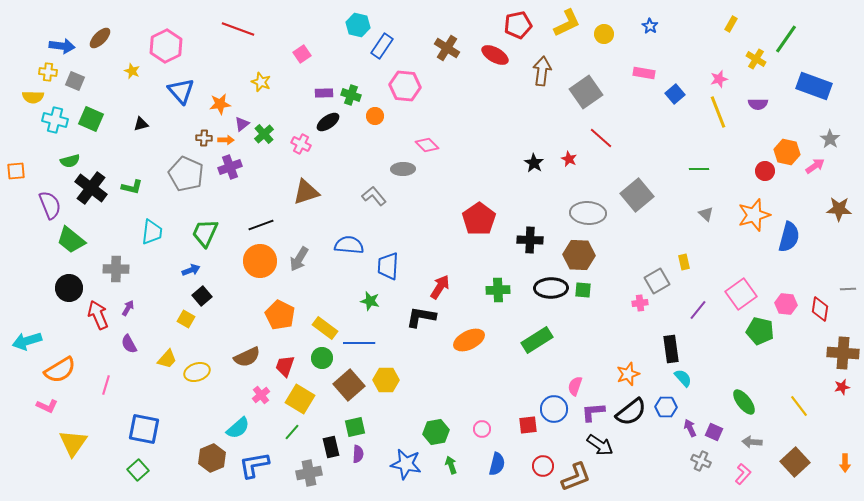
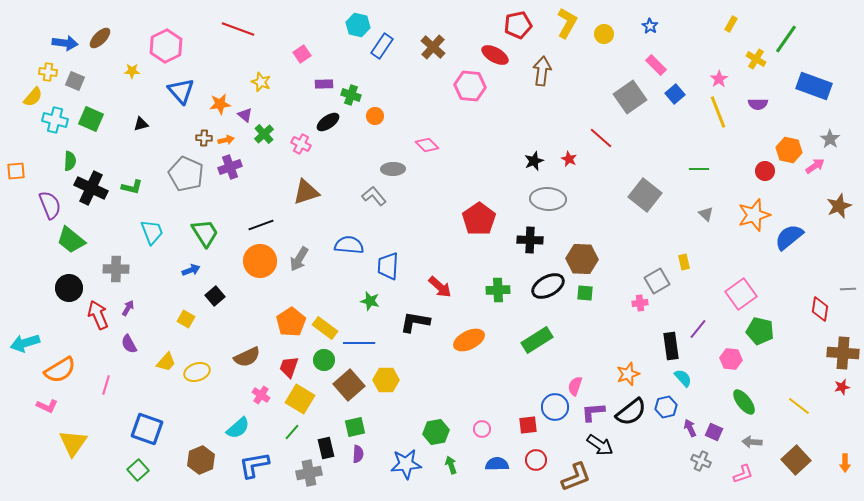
yellow L-shape at (567, 23): rotated 36 degrees counterclockwise
blue arrow at (62, 46): moved 3 px right, 3 px up
brown cross at (447, 48): moved 14 px left, 1 px up; rotated 10 degrees clockwise
yellow star at (132, 71): rotated 21 degrees counterclockwise
pink rectangle at (644, 73): moved 12 px right, 8 px up; rotated 35 degrees clockwise
pink star at (719, 79): rotated 18 degrees counterclockwise
pink hexagon at (405, 86): moved 65 px right
gray square at (586, 92): moved 44 px right, 5 px down
purple rectangle at (324, 93): moved 9 px up
yellow semicircle at (33, 97): rotated 50 degrees counterclockwise
purple triangle at (242, 124): moved 3 px right, 9 px up; rotated 42 degrees counterclockwise
orange arrow at (226, 140): rotated 14 degrees counterclockwise
orange hexagon at (787, 152): moved 2 px right, 2 px up
green semicircle at (70, 161): rotated 72 degrees counterclockwise
black star at (534, 163): moved 2 px up; rotated 18 degrees clockwise
gray ellipse at (403, 169): moved 10 px left
black cross at (91, 188): rotated 12 degrees counterclockwise
gray square at (637, 195): moved 8 px right; rotated 12 degrees counterclockwise
brown star at (839, 209): moved 3 px up; rotated 25 degrees counterclockwise
gray ellipse at (588, 213): moved 40 px left, 14 px up
cyan trapezoid at (152, 232): rotated 28 degrees counterclockwise
green trapezoid at (205, 233): rotated 124 degrees clockwise
blue semicircle at (789, 237): rotated 144 degrees counterclockwise
brown hexagon at (579, 255): moved 3 px right, 4 px down
red arrow at (440, 287): rotated 100 degrees clockwise
black ellipse at (551, 288): moved 3 px left, 2 px up; rotated 28 degrees counterclockwise
green square at (583, 290): moved 2 px right, 3 px down
black square at (202, 296): moved 13 px right
pink hexagon at (786, 304): moved 55 px left, 55 px down
purple line at (698, 310): moved 19 px down
orange pentagon at (280, 315): moved 11 px right, 7 px down; rotated 12 degrees clockwise
black L-shape at (421, 317): moved 6 px left, 5 px down
cyan arrow at (27, 341): moved 2 px left, 2 px down
black rectangle at (671, 349): moved 3 px up
green circle at (322, 358): moved 2 px right, 2 px down
yellow trapezoid at (167, 359): moved 1 px left, 3 px down
red trapezoid at (285, 366): moved 4 px right, 1 px down
pink cross at (261, 395): rotated 18 degrees counterclockwise
yellow line at (799, 406): rotated 15 degrees counterclockwise
blue hexagon at (666, 407): rotated 15 degrees counterclockwise
blue circle at (554, 409): moved 1 px right, 2 px up
blue square at (144, 429): moved 3 px right; rotated 8 degrees clockwise
black rectangle at (331, 447): moved 5 px left, 1 px down
brown hexagon at (212, 458): moved 11 px left, 2 px down
brown square at (795, 462): moved 1 px right, 2 px up
blue star at (406, 464): rotated 16 degrees counterclockwise
blue semicircle at (497, 464): rotated 105 degrees counterclockwise
red circle at (543, 466): moved 7 px left, 6 px up
pink L-shape at (743, 474): rotated 30 degrees clockwise
